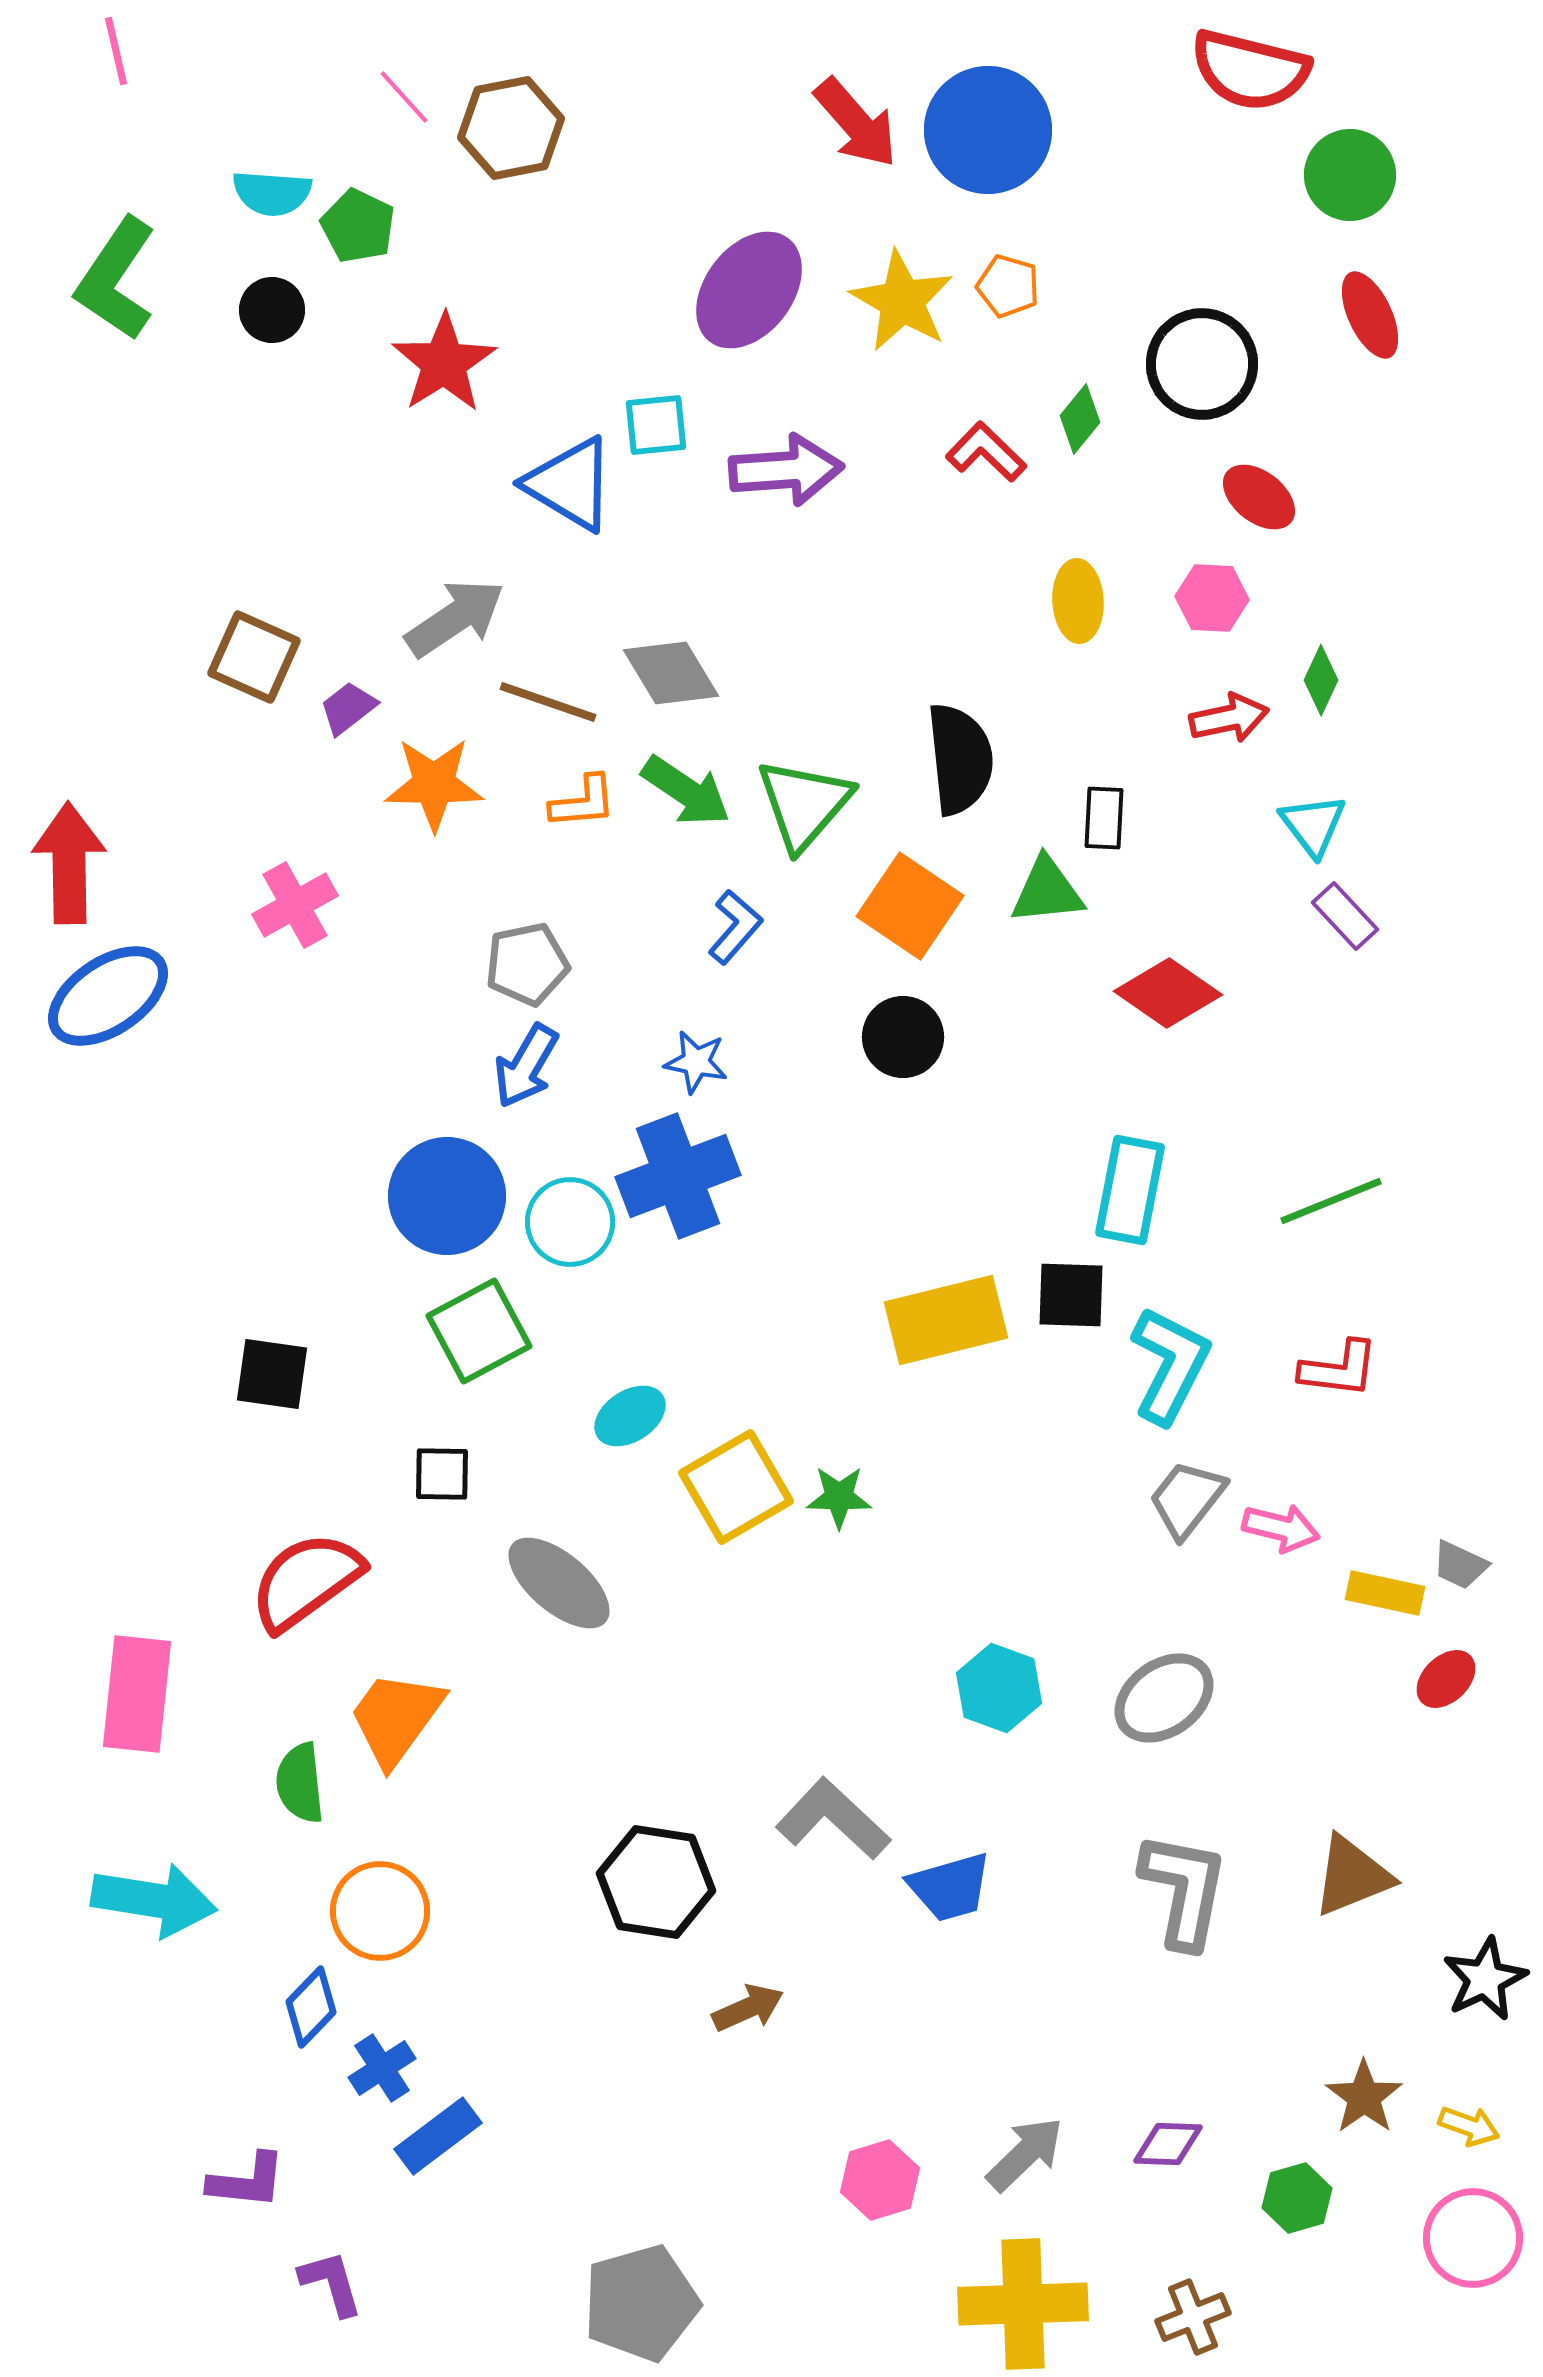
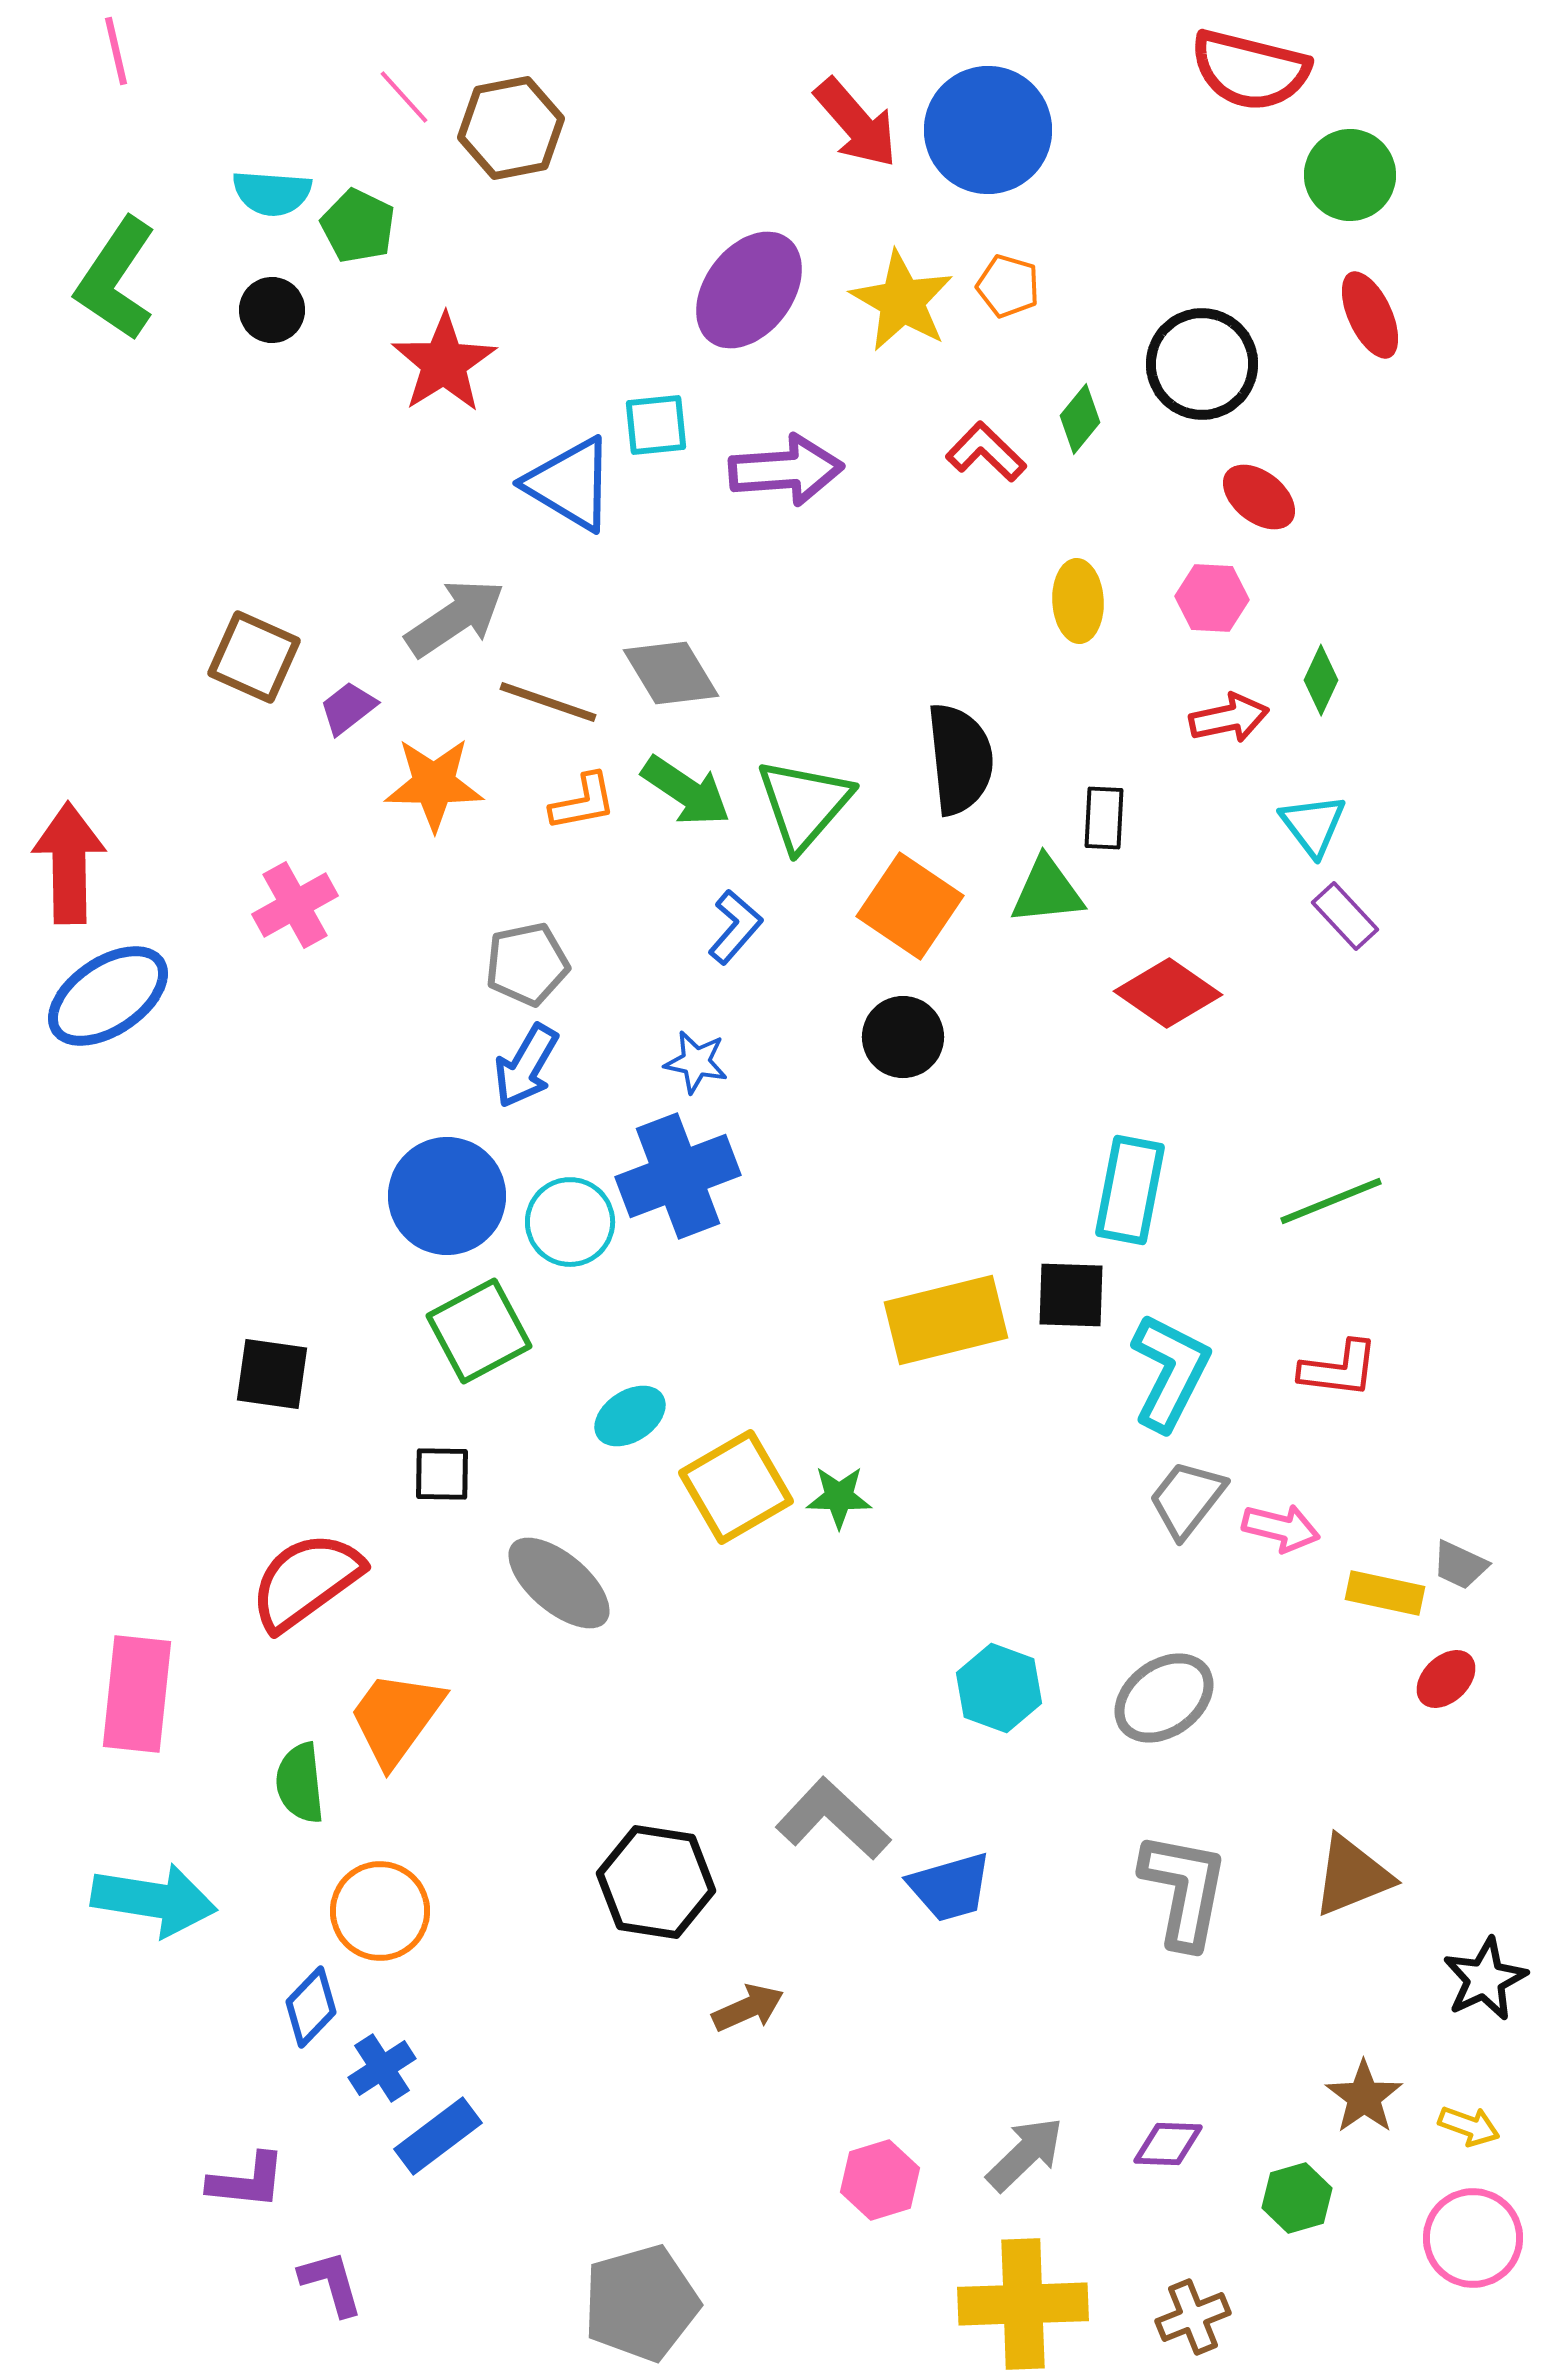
orange L-shape at (583, 802): rotated 6 degrees counterclockwise
cyan L-shape at (1170, 1365): moved 7 px down
